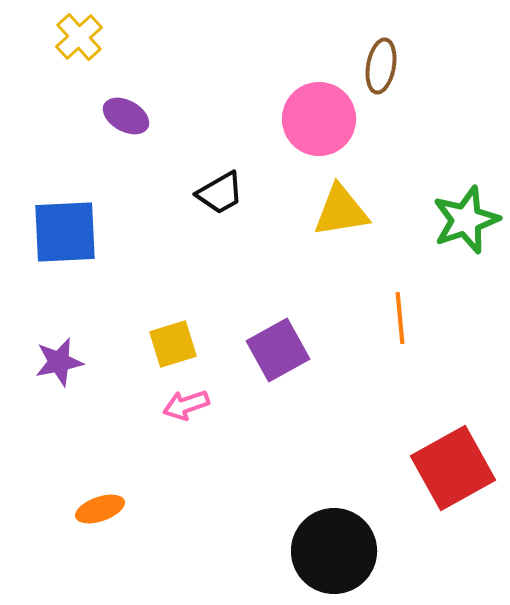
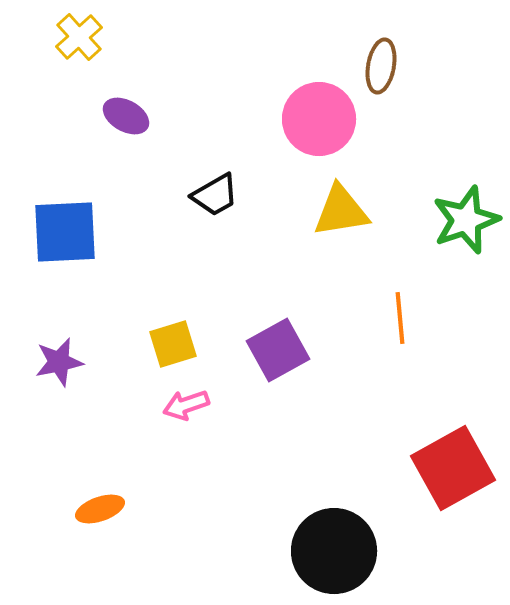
black trapezoid: moved 5 px left, 2 px down
